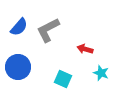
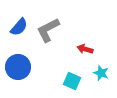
cyan square: moved 9 px right, 2 px down
